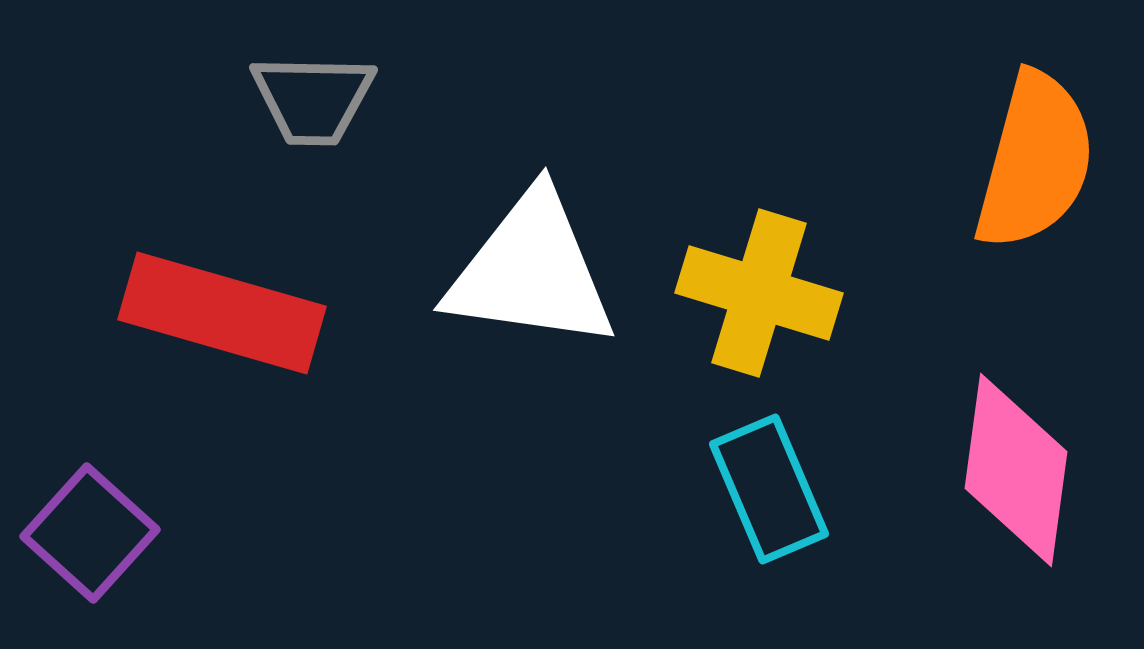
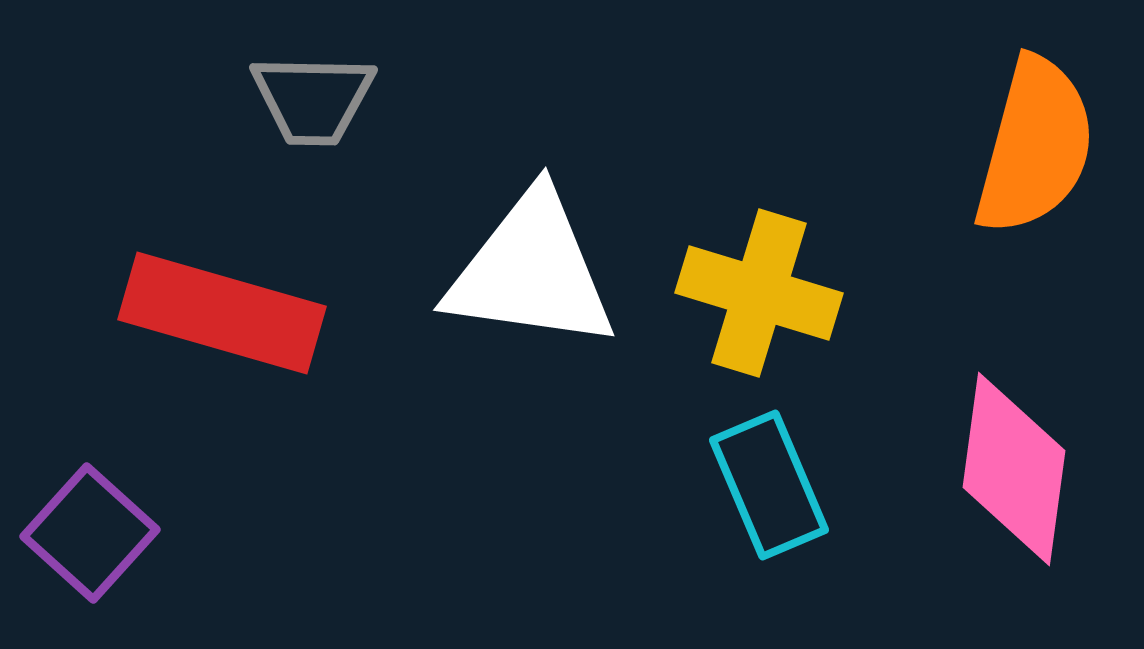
orange semicircle: moved 15 px up
pink diamond: moved 2 px left, 1 px up
cyan rectangle: moved 4 px up
